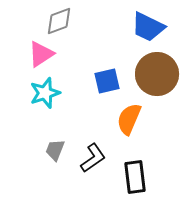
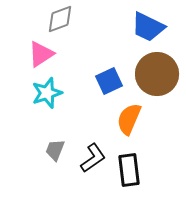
gray diamond: moved 1 px right, 2 px up
blue square: moved 2 px right; rotated 12 degrees counterclockwise
cyan star: moved 2 px right
black rectangle: moved 6 px left, 7 px up
